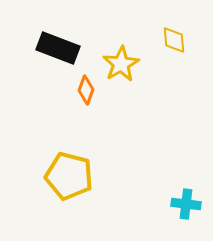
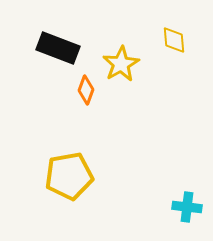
yellow pentagon: rotated 24 degrees counterclockwise
cyan cross: moved 1 px right, 3 px down
